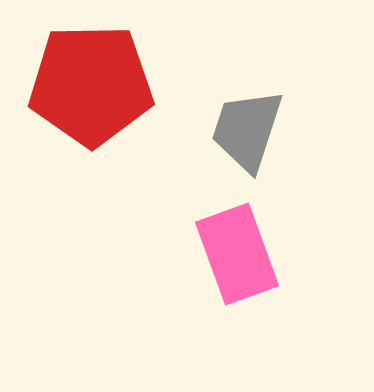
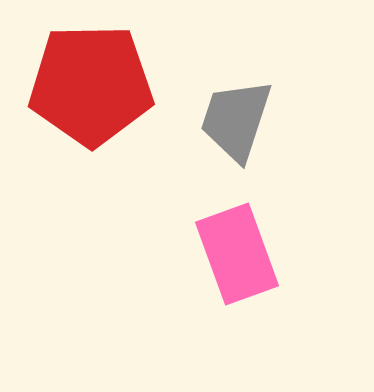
gray trapezoid: moved 11 px left, 10 px up
